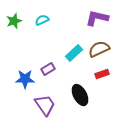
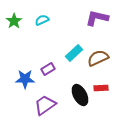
green star: rotated 14 degrees counterclockwise
brown semicircle: moved 1 px left, 9 px down
red rectangle: moved 1 px left, 14 px down; rotated 16 degrees clockwise
purple trapezoid: rotated 90 degrees counterclockwise
